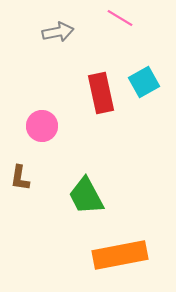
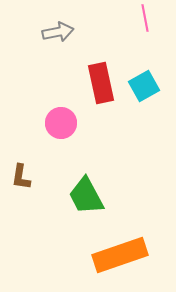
pink line: moved 25 px right; rotated 48 degrees clockwise
cyan square: moved 4 px down
red rectangle: moved 10 px up
pink circle: moved 19 px right, 3 px up
brown L-shape: moved 1 px right, 1 px up
orange rectangle: rotated 8 degrees counterclockwise
